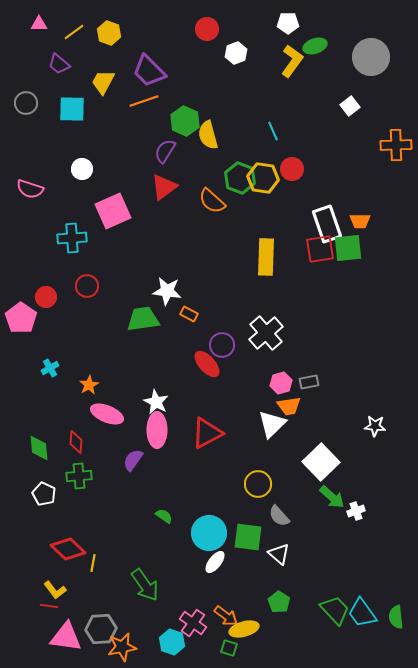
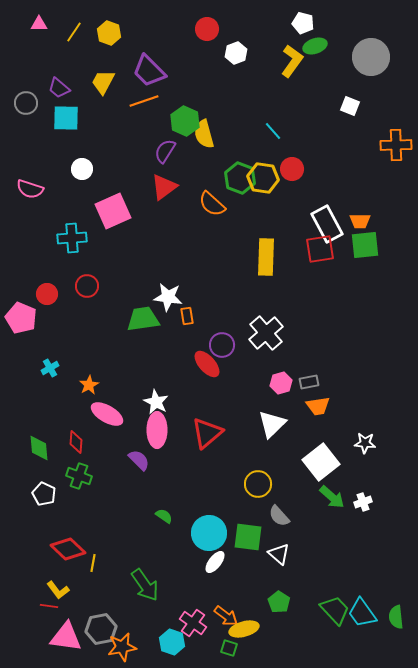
white pentagon at (288, 23): moved 15 px right; rotated 15 degrees clockwise
yellow line at (74, 32): rotated 20 degrees counterclockwise
purple trapezoid at (59, 64): moved 24 px down
white square at (350, 106): rotated 30 degrees counterclockwise
cyan square at (72, 109): moved 6 px left, 9 px down
cyan line at (273, 131): rotated 18 degrees counterclockwise
yellow semicircle at (208, 135): moved 4 px left, 1 px up
orange semicircle at (212, 201): moved 3 px down
white rectangle at (327, 224): rotated 9 degrees counterclockwise
green square at (348, 248): moved 17 px right, 3 px up
white star at (167, 291): moved 1 px right, 6 px down
red circle at (46, 297): moved 1 px right, 3 px up
orange rectangle at (189, 314): moved 2 px left, 2 px down; rotated 54 degrees clockwise
pink pentagon at (21, 318): rotated 12 degrees counterclockwise
orange trapezoid at (289, 406): moved 29 px right
pink ellipse at (107, 414): rotated 8 degrees clockwise
white star at (375, 426): moved 10 px left, 17 px down
red triangle at (207, 433): rotated 12 degrees counterclockwise
purple semicircle at (133, 460): moved 6 px right; rotated 100 degrees clockwise
white square at (321, 462): rotated 6 degrees clockwise
green cross at (79, 476): rotated 25 degrees clockwise
white cross at (356, 511): moved 7 px right, 9 px up
yellow L-shape at (55, 590): moved 3 px right
gray hexagon at (101, 629): rotated 8 degrees counterclockwise
